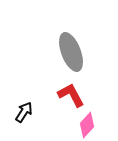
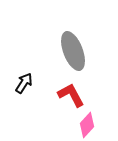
gray ellipse: moved 2 px right, 1 px up
black arrow: moved 29 px up
